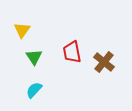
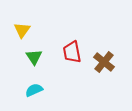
cyan semicircle: rotated 24 degrees clockwise
